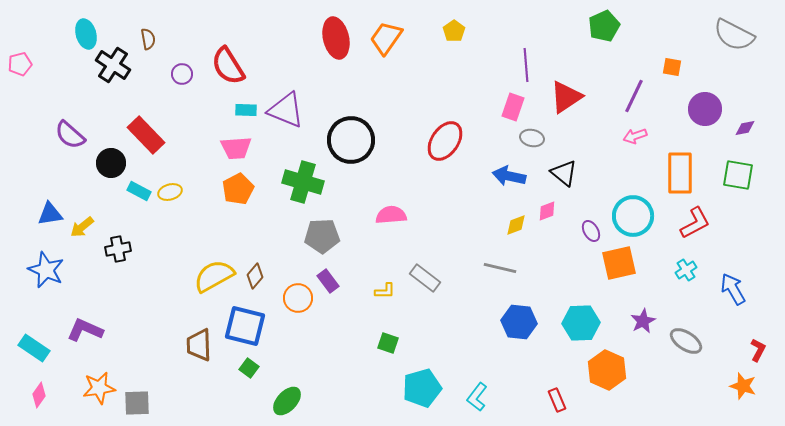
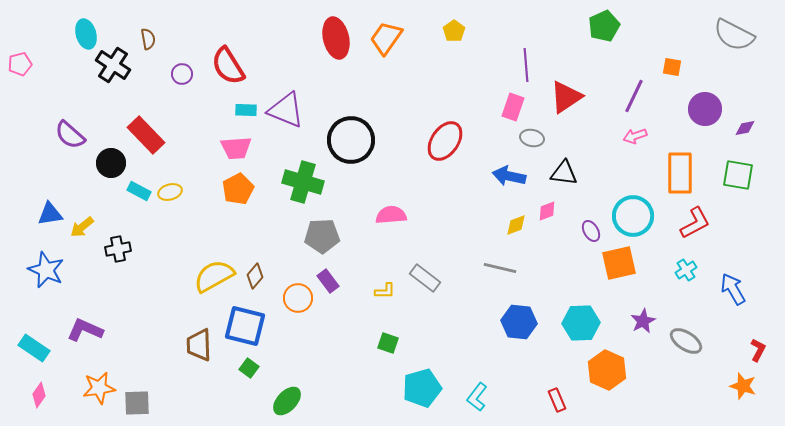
black triangle at (564, 173): rotated 32 degrees counterclockwise
